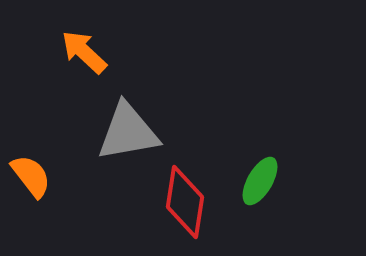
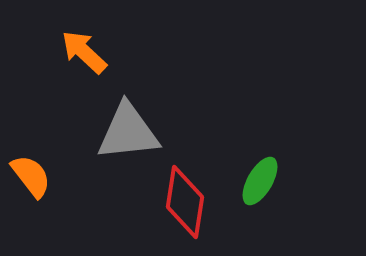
gray triangle: rotated 4 degrees clockwise
